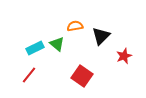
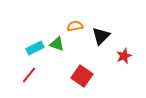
green triangle: rotated 21 degrees counterclockwise
